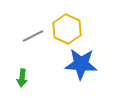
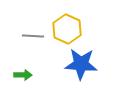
gray line: rotated 30 degrees clockwise
green arrow: moved 1 px right, 3 px up; rotated 96 degrees counterclockwise
